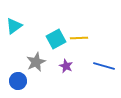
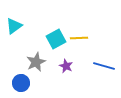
blue circle: moved 3 px right, 2 px down
